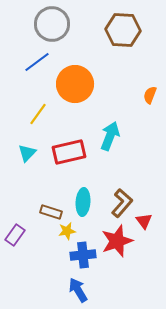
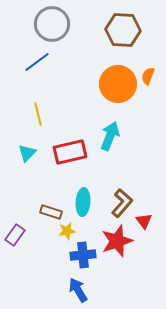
orange circle: moved 43 px right
orange semicircle: moved 2 px left, 19 px up
yellow line: rotated 50 degrees counterclockwise
red rectangle: moved 1 px right
